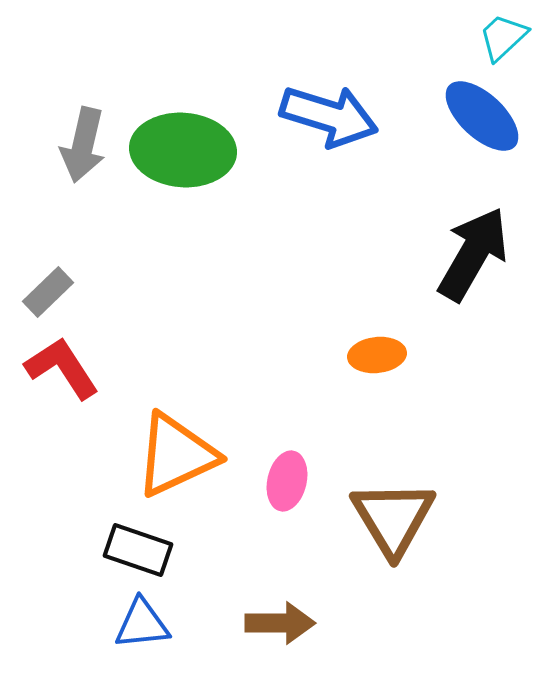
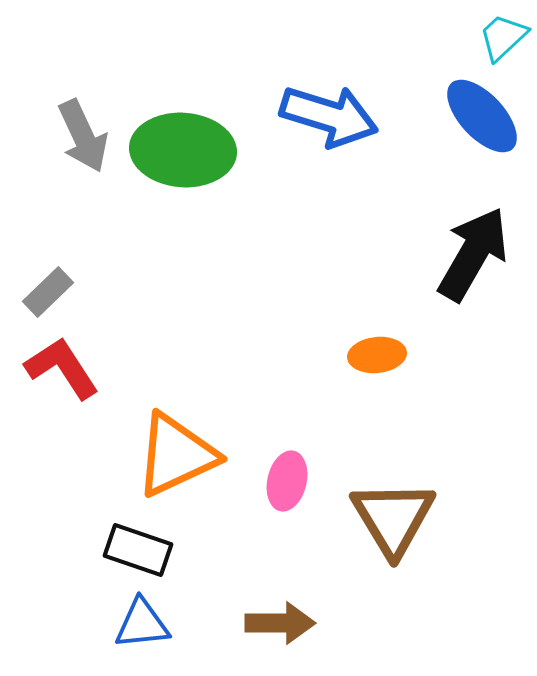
blue ellipse: rotated 4 degrees clockwise
gray arrow: moved 9 px up; rotated 38 degrees counterclockwise
